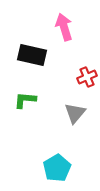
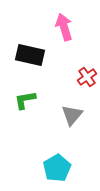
black rectangle: moved 2 px left
red cross: rotated 12 degrees counterclockwise
green L-shape: rotated 15 degrees counterclockwise
gray triangle: moved 3 px left, 2 px down
